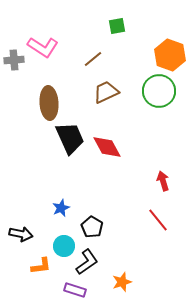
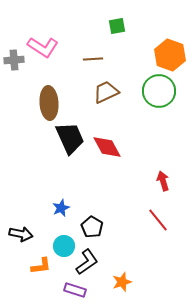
brown line: rotated 36 degrees clockwise
